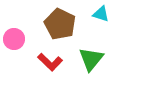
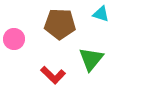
brown pentagon: rotated 24 degrees counterclockwise
red L-shape: moved 3 px right, 13 px down
